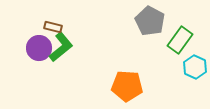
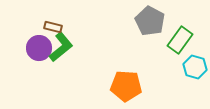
cyan hexagon: rotated 10 degrees counterclockwise
orange pentagon: moved 1 px left
